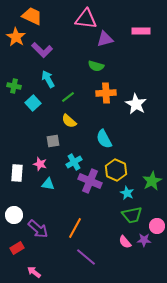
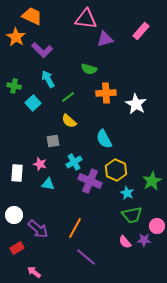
pink rectangle: rotated 48 degrees counterclockwise
green semicircle: moved 7 px left, 3 px down
